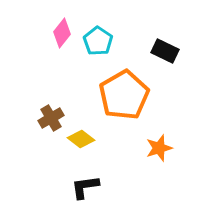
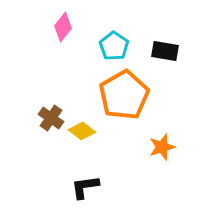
pink diamond: moved 1 px right, 6 px up
cyan pentagon: moved 16 px right, 5 px down
black rectangle: rotated 16 degrees counterclockwise
brown cross: rotated 25 degrees counterclockwise
yellow diamond: moved 1 px right, 8 px up
orange star: moved 3 px right, 1 px up
